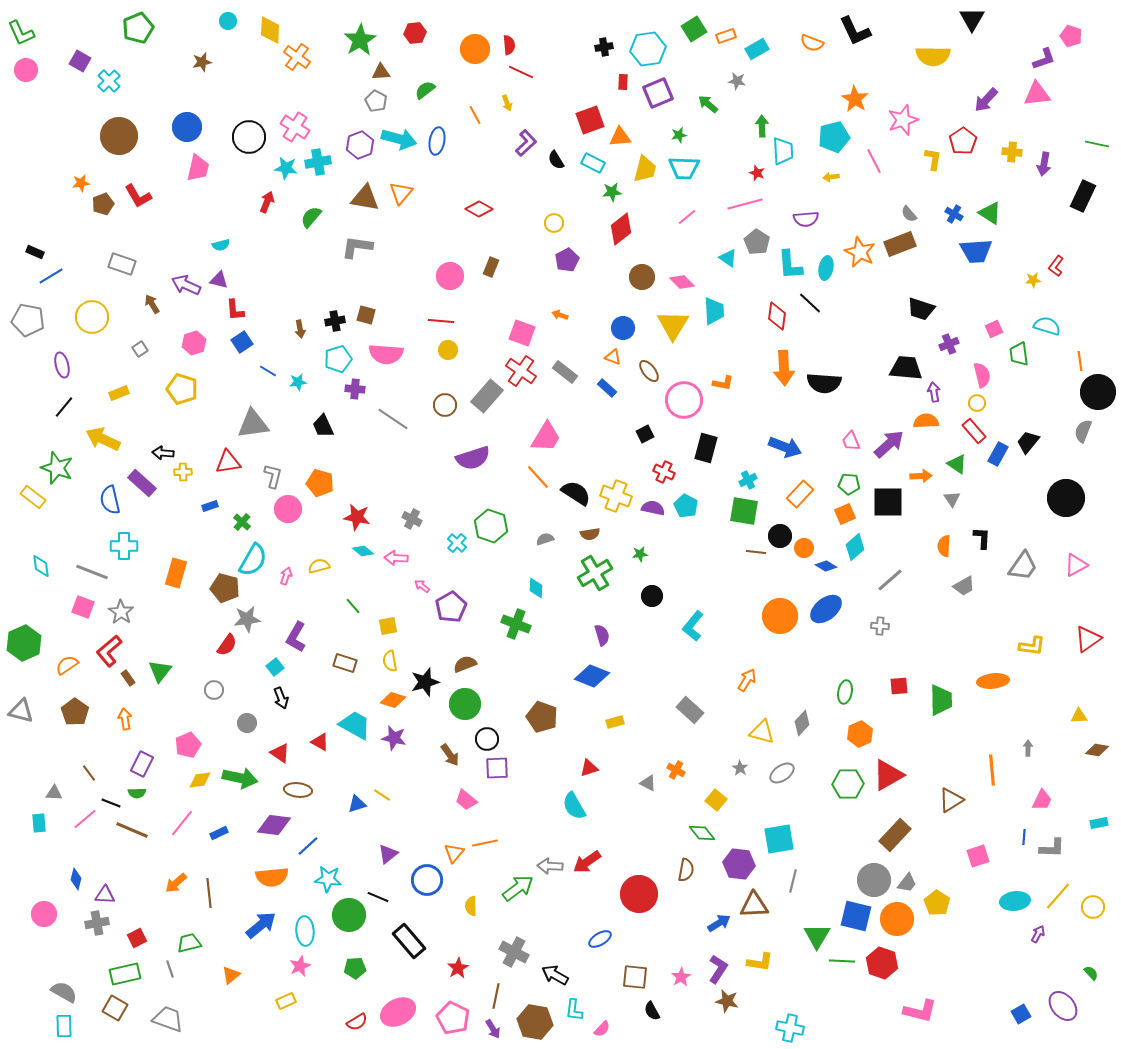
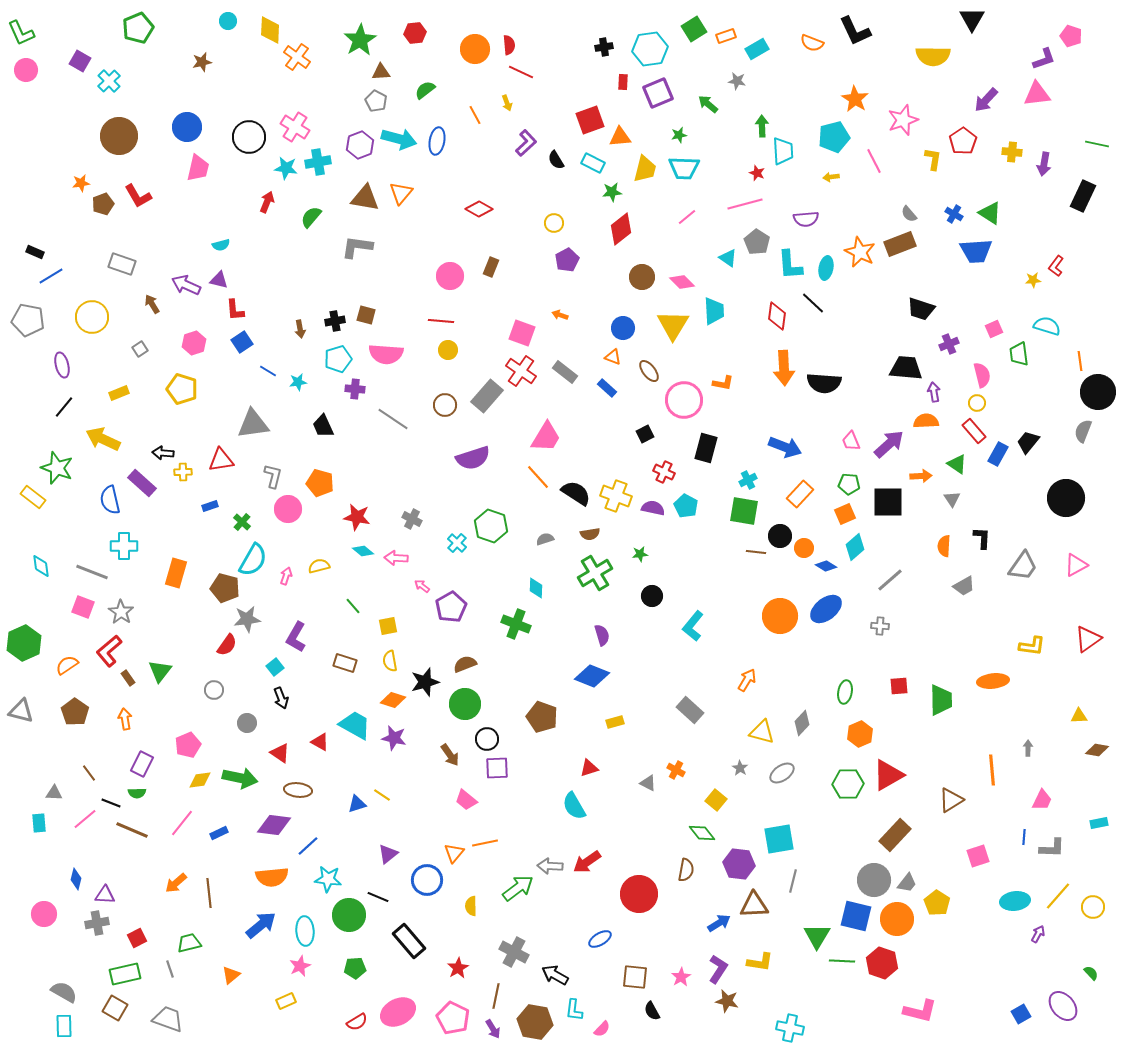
cyan hexagon at (648, 49): moved 2 px right
black line at (810, 303): moved 3 px right
red triangle at (228, 462): moved 7 px left, 2 px up
